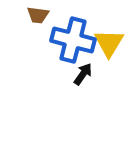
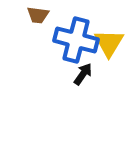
blue cross: moved 3 px right
